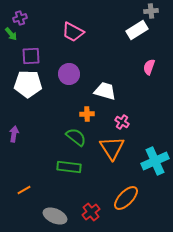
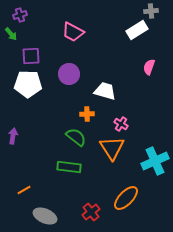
purple cross: moved 3 px up
pink cross: moved 1 px left, 2 px down
purple arrow: moved 1 px left, 2 px down
gray ellipse: moved 10 px left
